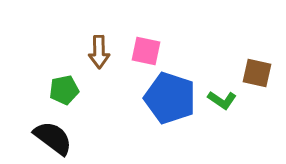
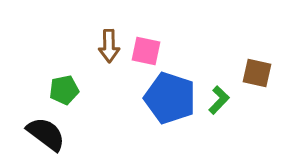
brown arrow: moved 10 px right, 6 px up
green L-shape: moved 3 px left; rotated 80 degrees counterclockwise
black semicircle: moved 7 px left, 4 px up
